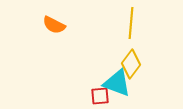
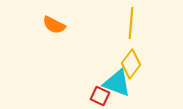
red square: rotated 30 degrees clockwise
